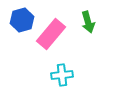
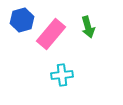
green arrow: moved 5 px down
